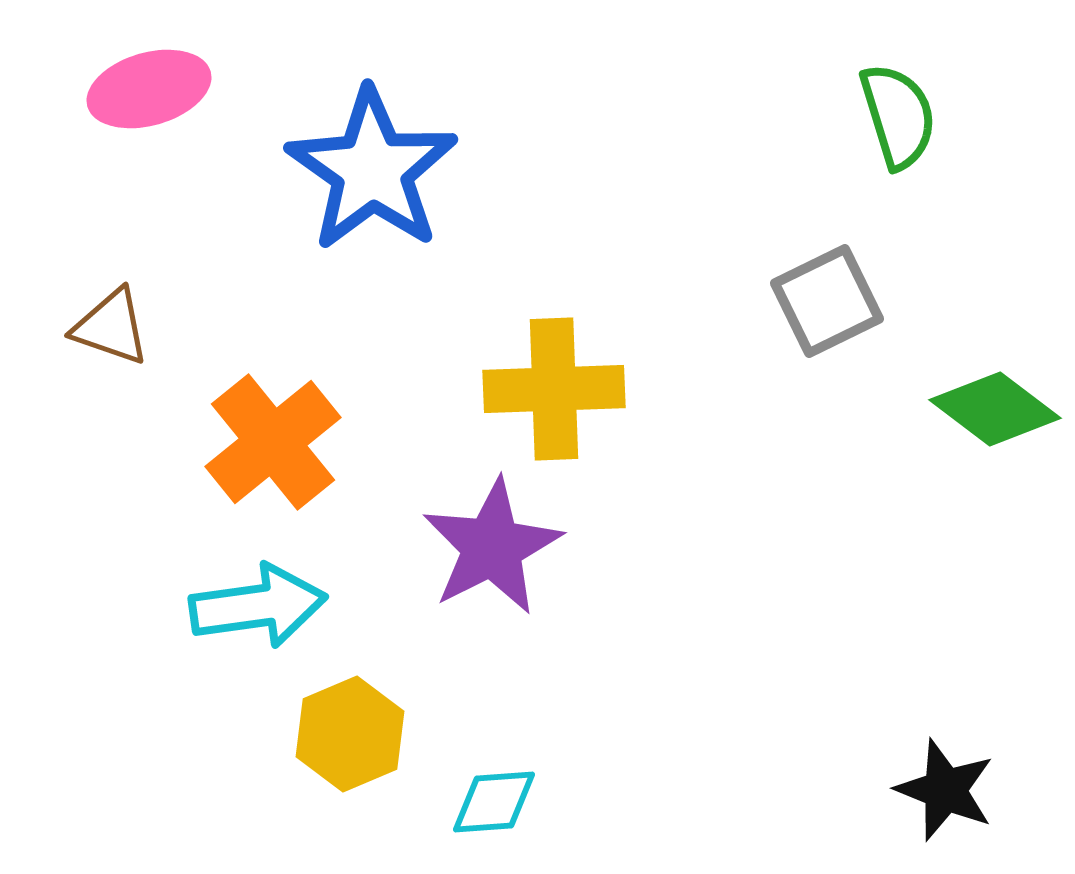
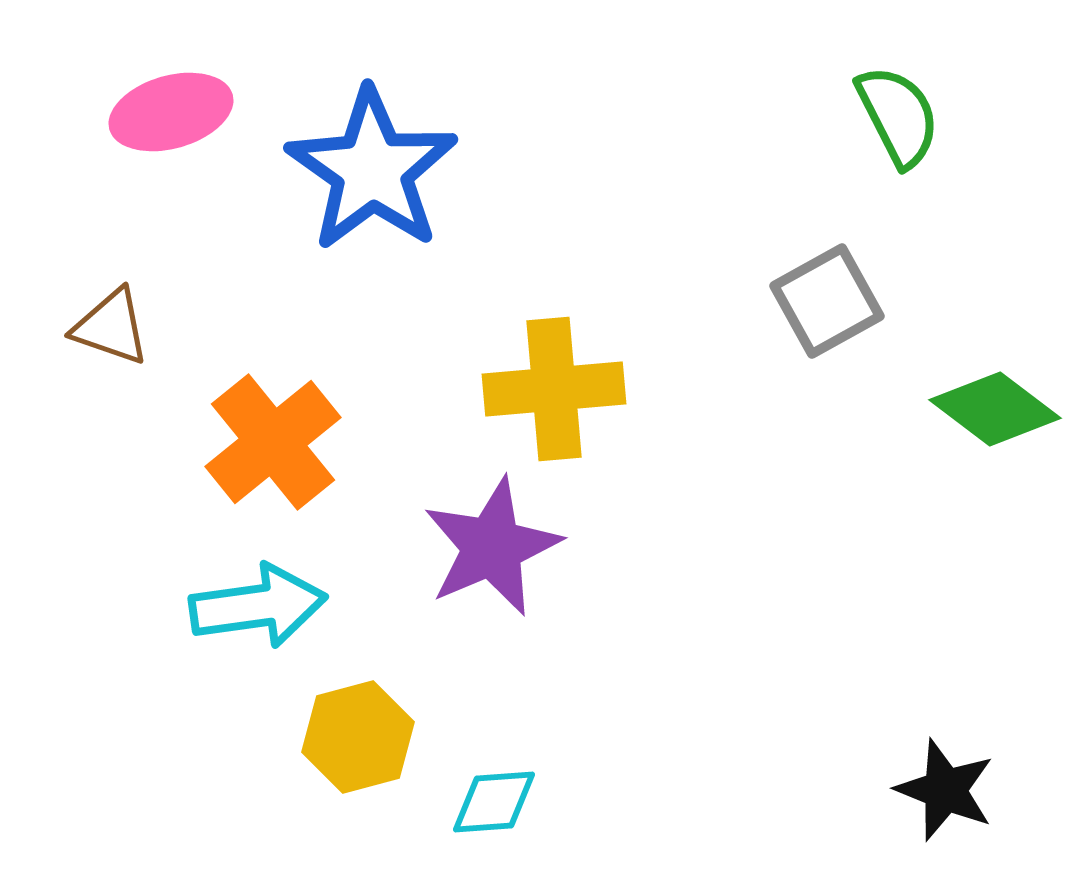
pink ellipse: moved 22 px right, 23 px down
green semicircle: rotated 10 degrees counterclockwise
gray square: rotated 3 degrees counterclockwise
yellow cross: rotated 3 degrees counterclockwise
purple star: rotated 4 degrees clockwise
yellow hexagon: moved 8 px right, 3 px down; rotated 8 degrees clockwise
